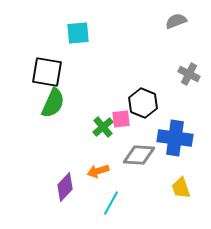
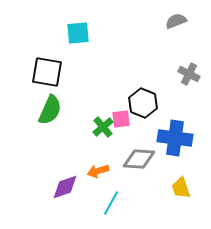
green semicircle: moved 3 px left, 7 px down
gray diamond: moved 4 px down
purple diamond: rotated 28 degrees clockwise
